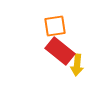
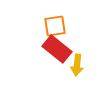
red rectangle: moved 3 px left, 2 px up
